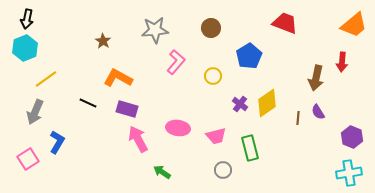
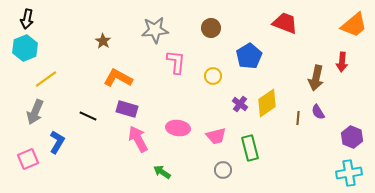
pink L-shape: rotated 35 degrees counterclockwise
black line: moved 13 px down
pink square: rotated 10 degrees clockwise
